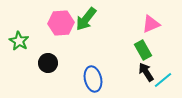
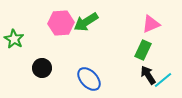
green arrow: moved 3 px down; rotated 20 degrees clockwise
green star: moved 5 px left, 2 px up
green rectangle: rotated 54 degrees clockwise
black circle: moved 6 px left, 5 px down
black arrow: moved 2 px right, 3 px down
blue ellipse: moved 4 px left; rotated 30 degrees counterclockwise
